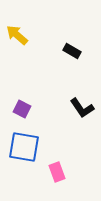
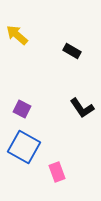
blue square: rotated 20 degrees clockwise
